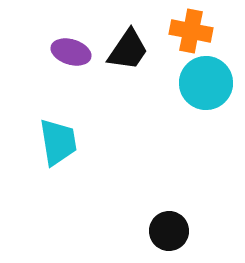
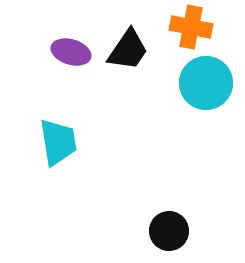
orange cross: moved 4 px up
